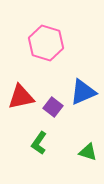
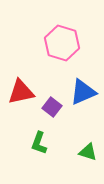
pink hexagon: moved 16 px right
red triangle: moved 5 px up
purple square: moved 1 px left
green L-shape: rotated 15 degrees counterclockwise
